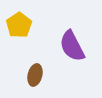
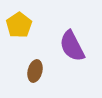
brown ellipse: moved 4 px up
